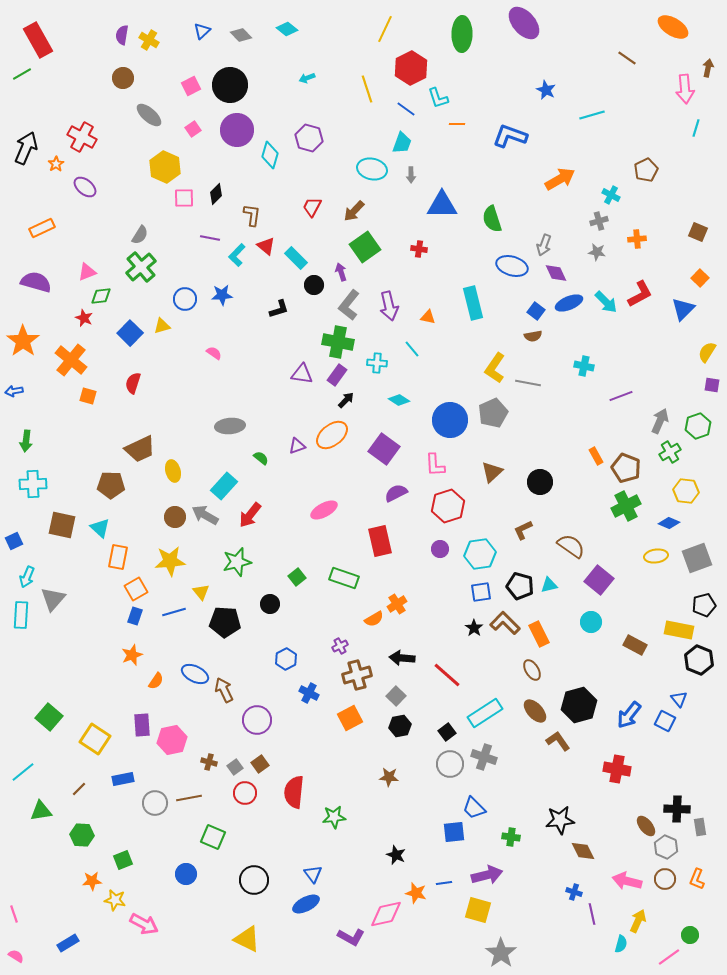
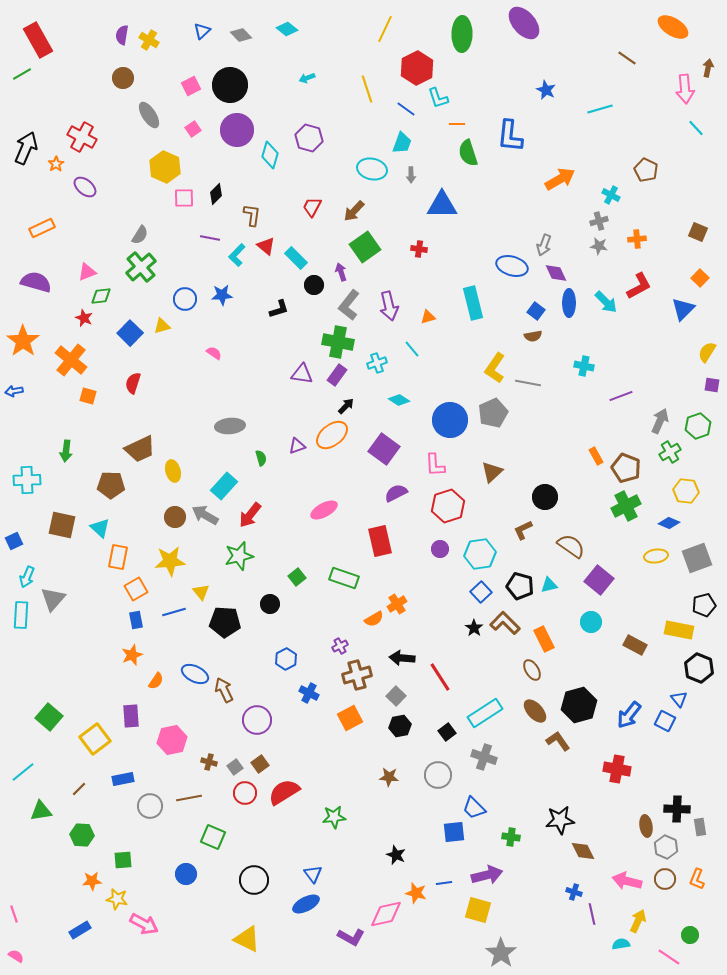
red hexagon at (411, 68): moved 6 px right
gray ellipse at (149, 115): rotated 16 degrees clockwise
cyan line at (592, 115): moved 8 px right, 6 px up
cyan line at (696, 128): rotated 60 degrees counterclockwise
blue L-shape at (510, 136): rotated 104 degrees counterclockwise
brown pentagon at (646, 170): rotated 20 degrees counterclockwise
green semicircle at (492, 219): moved 24 px left, 66 px up
gray star at (597, 252): moved 2 px right, 6 px up
red L-shape at (640, 294): moved 1 px left, 8 px up
blue ellipse at (569, 303): rotated 68 degrees counterclockwise
orange triangle at (428, 317): rotated 28 degrees counterclockwise
cyan cross at (377, 363): rotated 24 degrees counterclockwise
black arrow at (346, 400): moved 6 px down
green arrow at (26, 441): moved 40 px right, 10 px down
green semicircle at (261, 458): rotated 35 degrees clockwise
black circle at (540, 482): moved 5 px right, 15 px down
cyan cross at (33, 484): moved 6 px left, 4 px up
green star at (237, 562): moved 2 px right, 6 px up
blue square at (481, 592): rotated 35 degrees counterclockwise
blue rectangle at (135, 616): moved 1 px right, 4 px down; rotated 30 degrees counterclockwise
orange rectangle at (539, 634): moved 5 px right, 5 px down
black hexagon at (699, 660): moved 8 px down
red line at (447, 675): moved 7 px left, 2 px down; rotated 16 degrees clockwise
purple rectangle at (142, 725): moved 11 px left, 9 px up
yellow square at (95, 739): rotated 20 degrees clockwise
gray circle at (450, 764): moved 12 px left, 11 px down
red semicircle at (294, 792): moved 10 px left; rotated 52 degrees clockwise
gray circle at (155, 803): moved 5 px left, 3 px down
brown ellipse at (646, 826): rotated 30 degrees clockwise
green square at (123, 860): rotated 18 degrees clockwise
yellow star at (115, 900): moved 2 px right, 1 px up
blue rectangle at (68, 943): moved 12 px right, 13 px up
cyan semicircle at (621, 944): rotated 114 degrees counterclockwise
pink line at (669, 957): rotated 70 degrees clockwise
